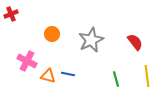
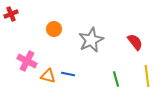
orange circle: moved 2 px right, 5 px up
